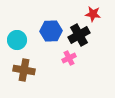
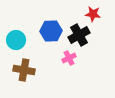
cyan circle: moved 1 px left
